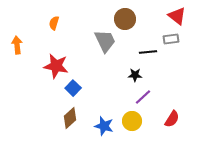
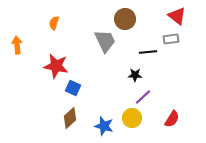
blue square: rotated 21 degrees counterclockwise
yellow circle: moved 3 px up
